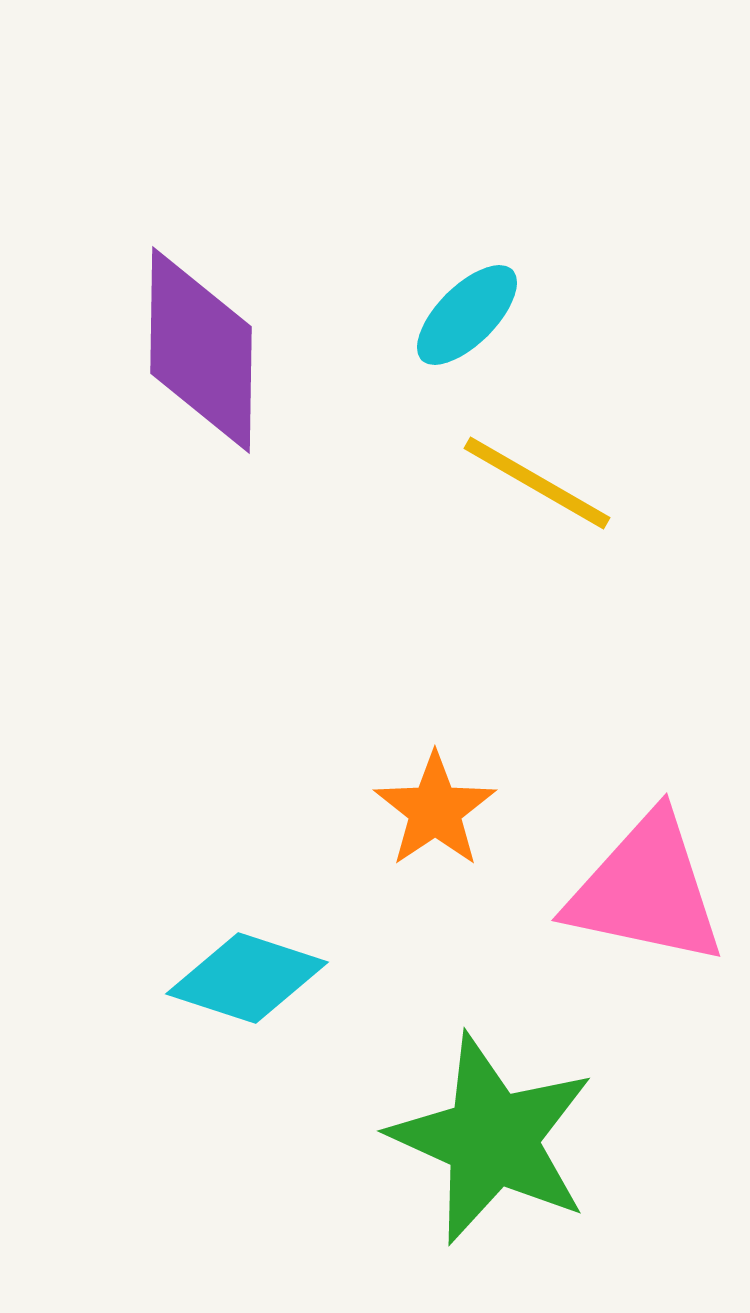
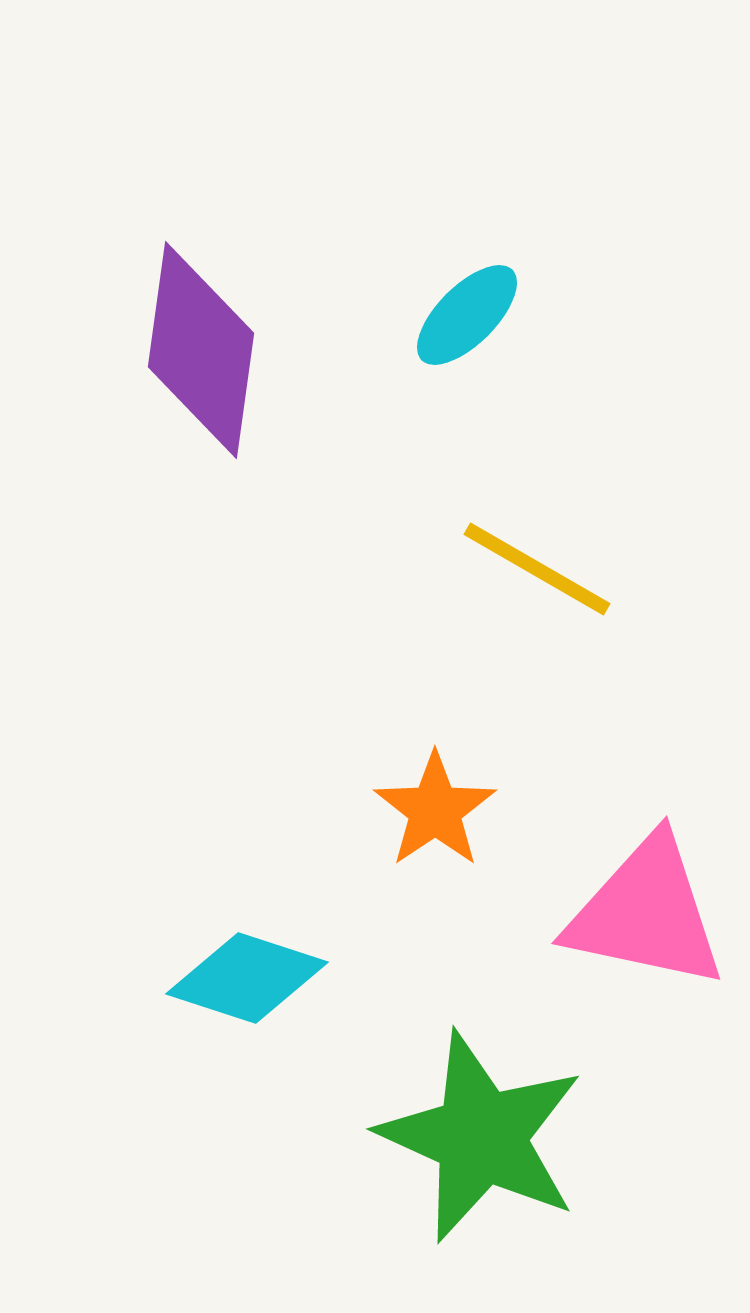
purple diamond: rotated 7 degrees clockwise
yellow line: moved 86 px down
pink triangle: moved 23 px down
green star: moved 11 px left, 2 px up
